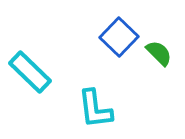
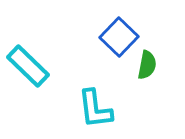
green semicircle: moved 12 px left, 12 px down; rotated 56 degrees clockwise
cyan rectangle: moved 2 px left, 6 px up
